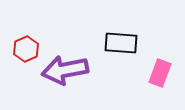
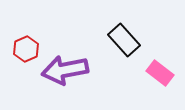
black rectangle: moved 3 px right, 3 px up; rotated 44 degrees clockwise
pink rectangle: rotated 72 degrees counterclockwise
